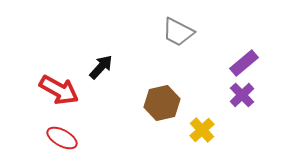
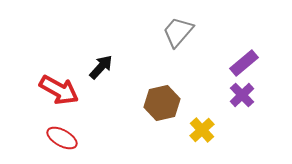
gray trapezoid: rotated 104 degrees clockwise
